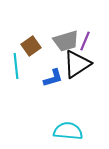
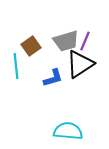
black triangle: moved 3 px right
